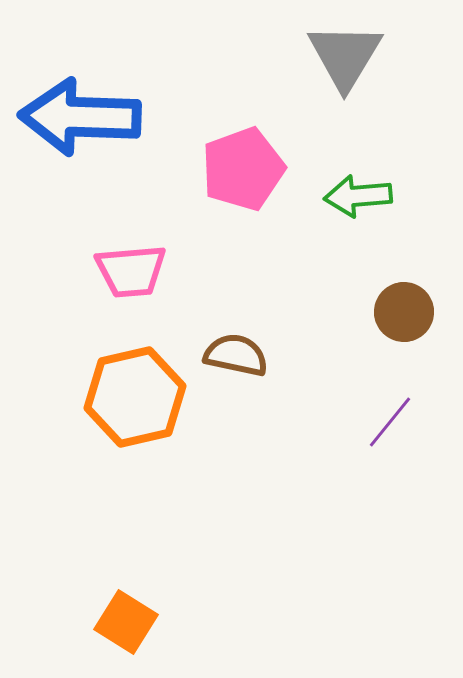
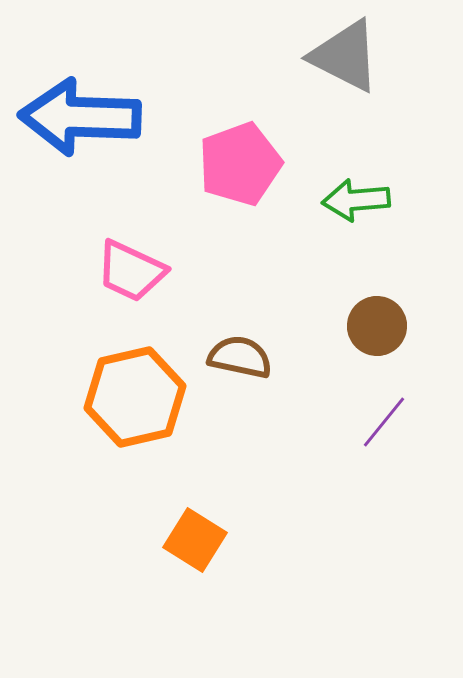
gray triangle: rotated 34 degrees counterclockwise
pink pentagon: moved 3 px left, 5 px up
green arrow: moved 2 px left, 4 px down
pink trapezoid: rotated 30 degrees clockwise
brown circle: moved 27 px left, 14 px down
brown semicircle: moved 4 px right, 2 px down
purple line: moved 6 px left
orange square: moved 69 px right, 82 px up
